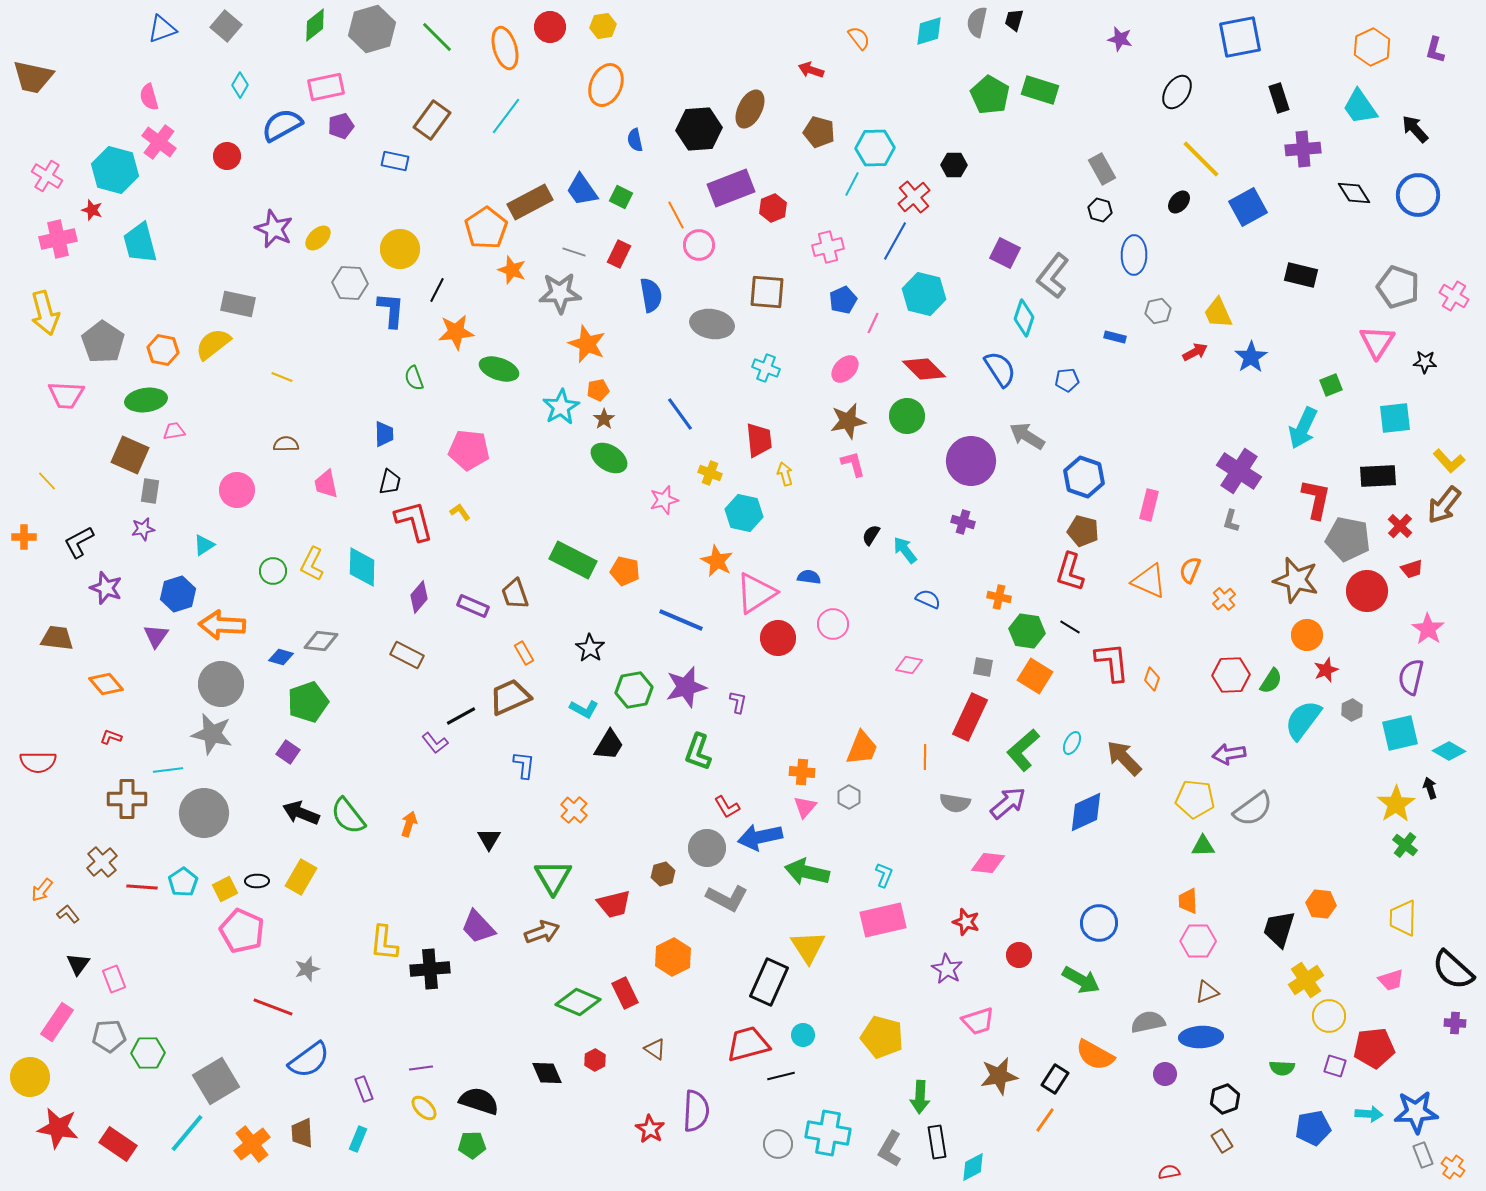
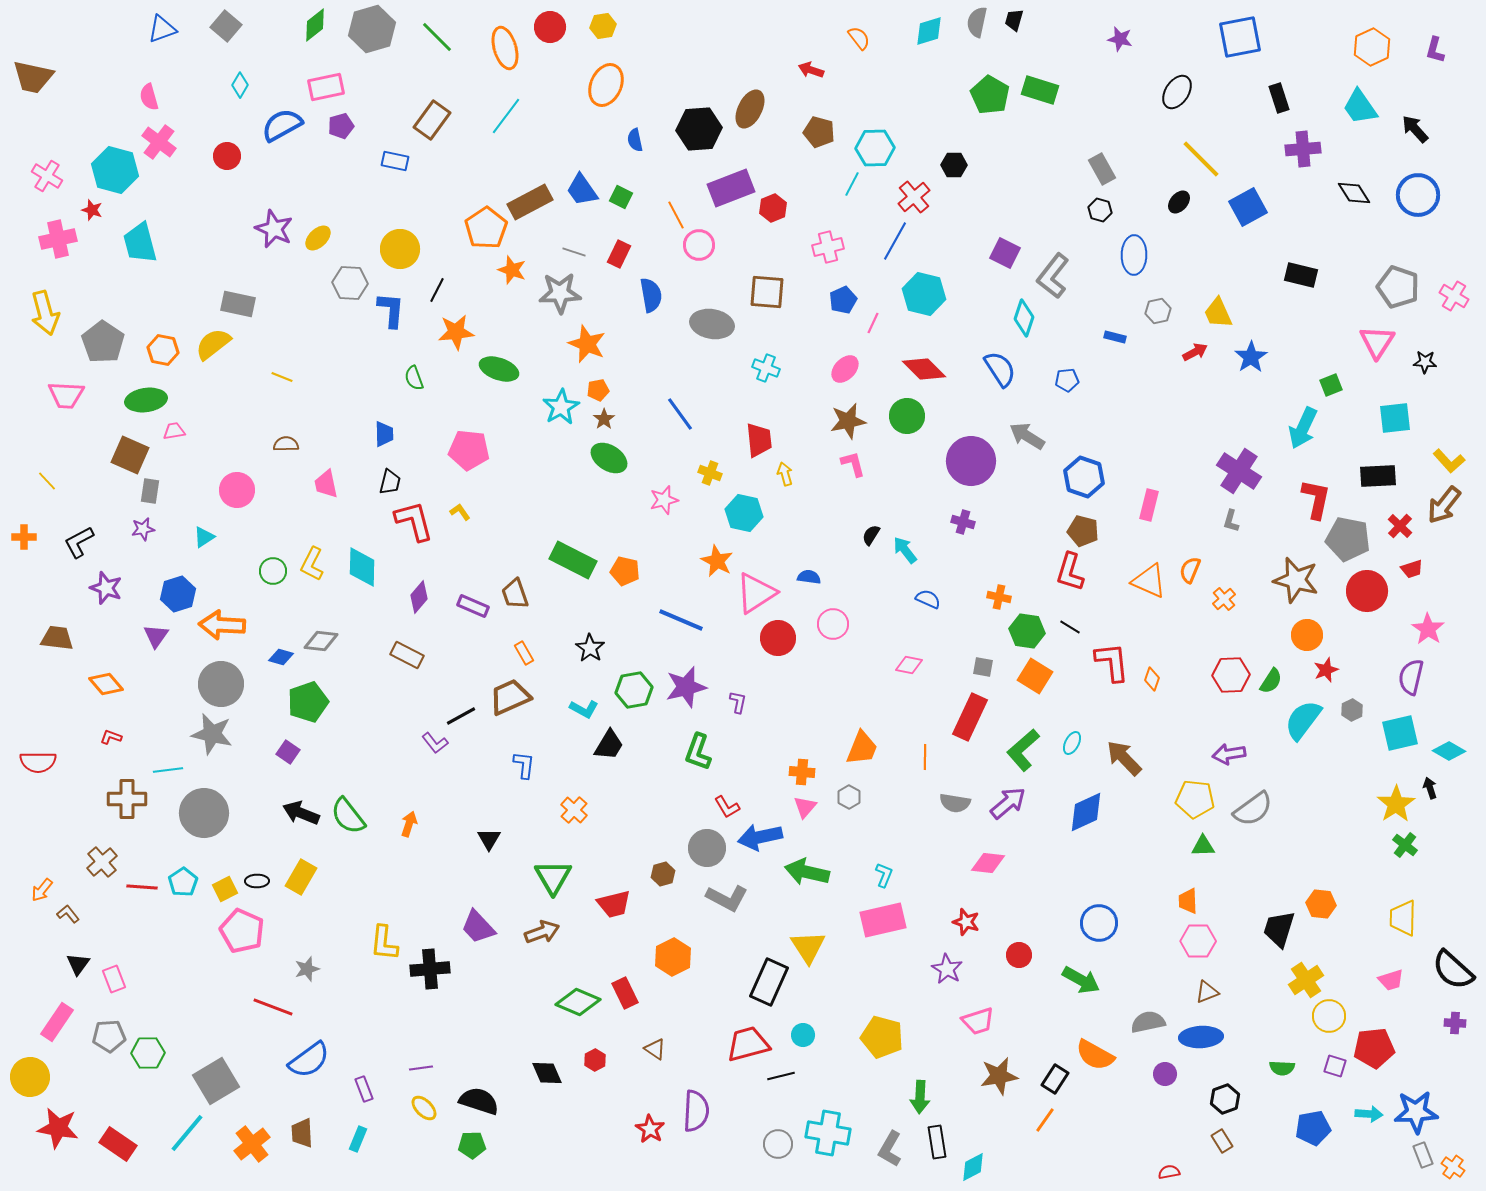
cyan triangle at (204, 545): moved 8 px up
